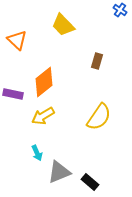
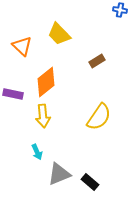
blue cross: rotated 24 degrees counterclockwise
yellow trapezoid: moved 4 px left, 9 px down
orange triangle: moved 5 px right, 6 px down
brown rectangle: rotated 42 degrees clockwise
orange diamond: moved 2 px right
yellow arrow: rotated 65 degrees counterclockwise
cyan arrow: moved 1 px up
gray triangle: moved 2 px down
